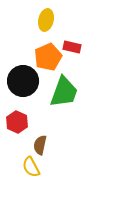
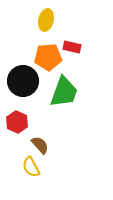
orange pentagon: rotated 20 degrees clockwise
brown semicircle: rotated 126 degrees clockwise
